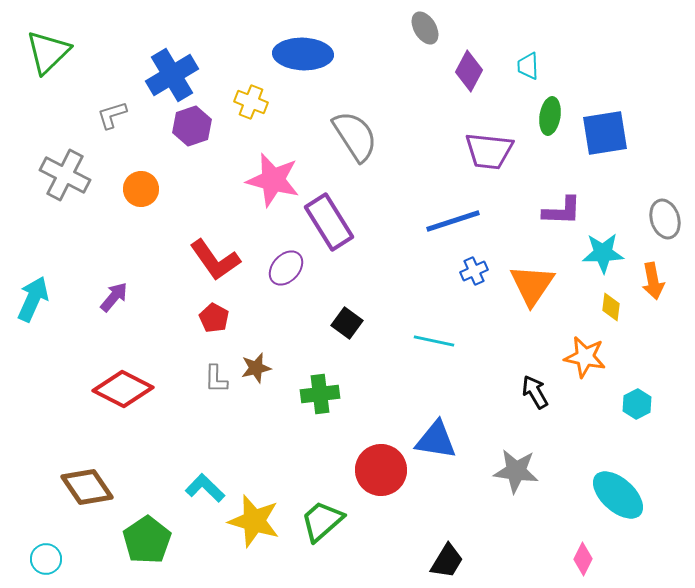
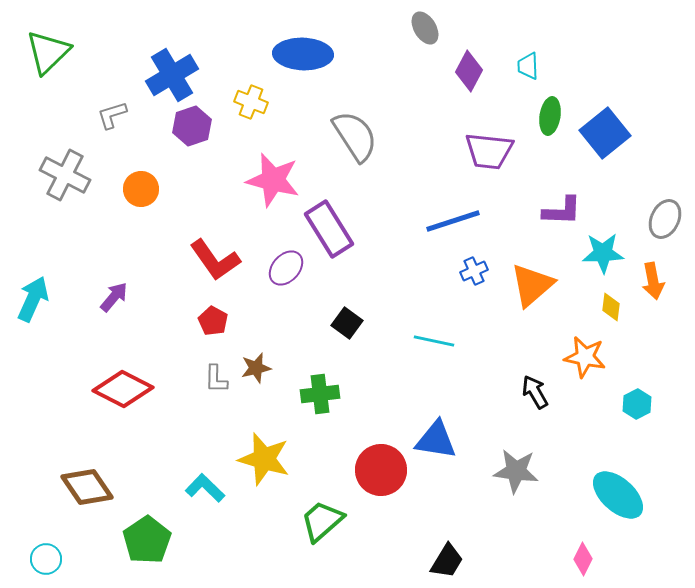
blue square at (605, 133): rotated 30 degrees counterclockwise
gray ellipse at (665, 219): rotated 42 degrees clockwise
purple rectangle at (329, 222): moved 7 px down
orange triangle at (532, 285): rotated 15 degrees clockwise
red pentagon at (214, 318): moved 1 px left, 3 px down
yellow star at (254, 521): moved 10 px right, 62 px up
